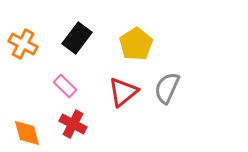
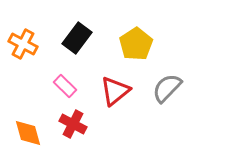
gray semicircle: rotated 20 degrees clockwise
red triangle: moved 8 px left, 1 px up
orange diamond: moved 1 px right
